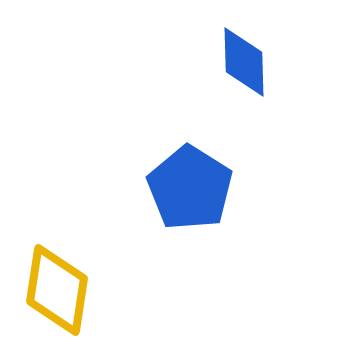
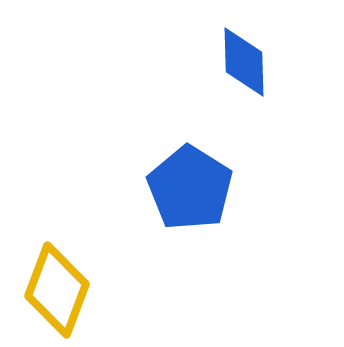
yellow diamond: rotated 12 degrees clockwise
